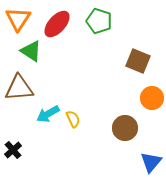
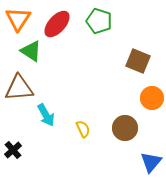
cyan arrow: moved 2 px left, 1 px down; rotated 90 degrees counterclockwise
yellow semicircle: moved 10 px right, 10 px down
